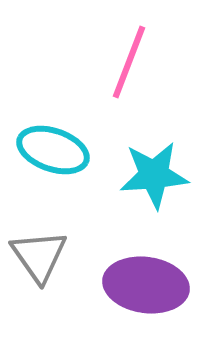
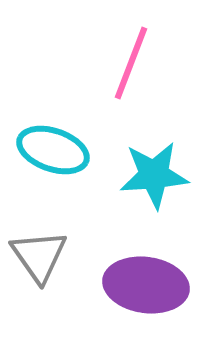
pink line: moved 2 px right, 1 px down
